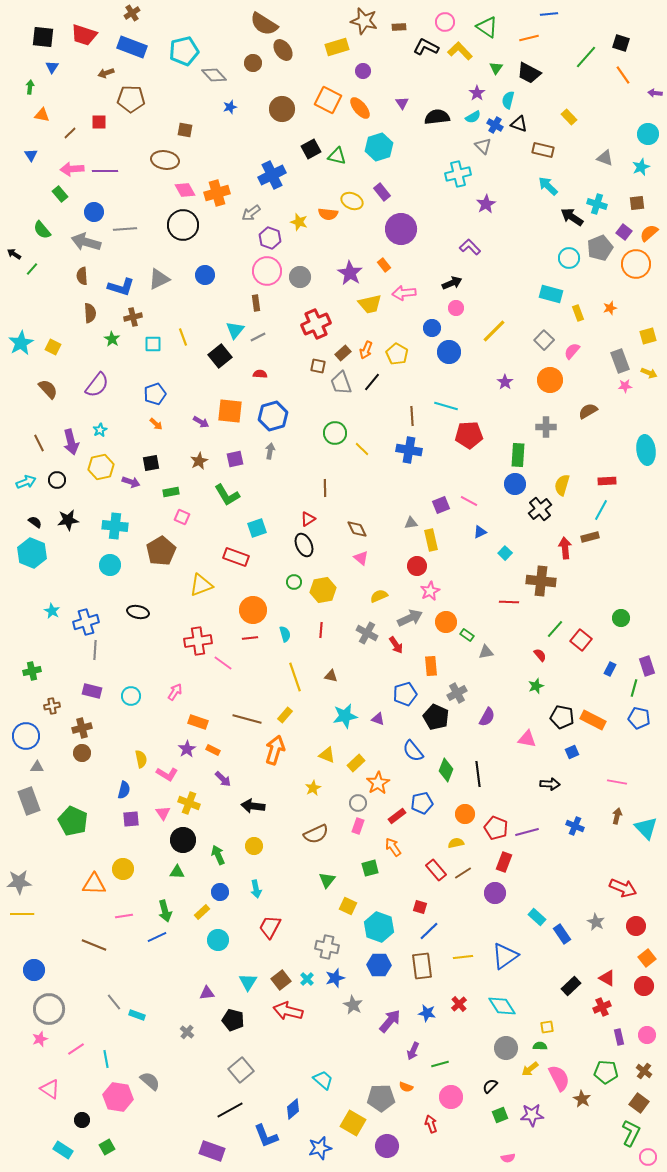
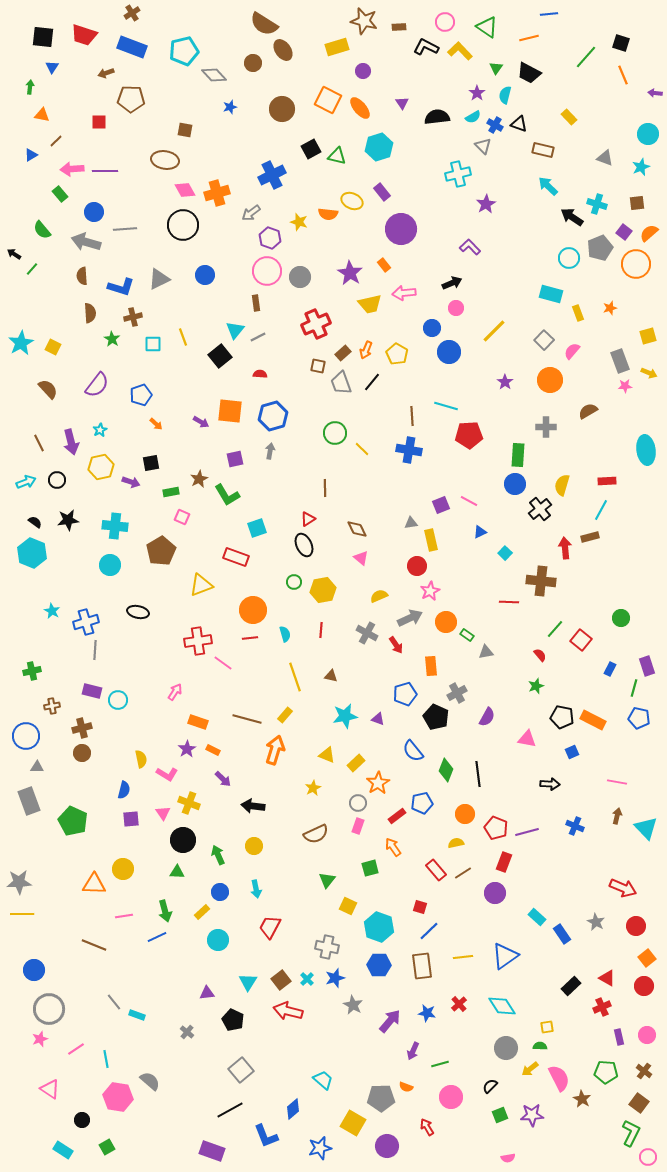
orange line at (623, 75): rotated 12 degrees clockwise
cyan semicircle at (508, 100): moved 3 px left, 5 px up
brown line at (70, 133): moved 14 px left, 8 px down
blue triangle at (31, 155): rotated 32 degrees clockwise
blue pentagon at (155, 394): moved 14 px left, 1 px down
brown star at (199, 461): moved 18 px down
cyan circle at (131, 696): moved 13 px left, 4 px down
black pentagon at (233, 1020): rotated 10 degrees clockwise
red arrow at (431, 1124): moved 4 px left, 3 px down; rotated 12 degrees counterclockwise
